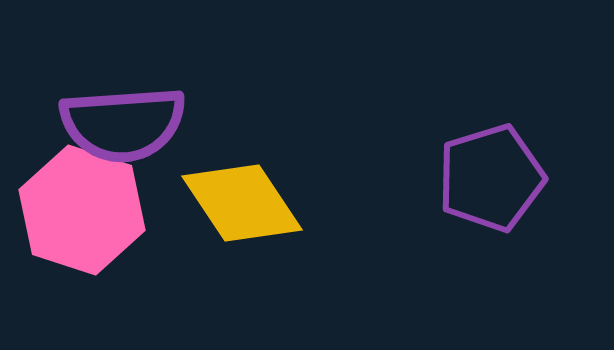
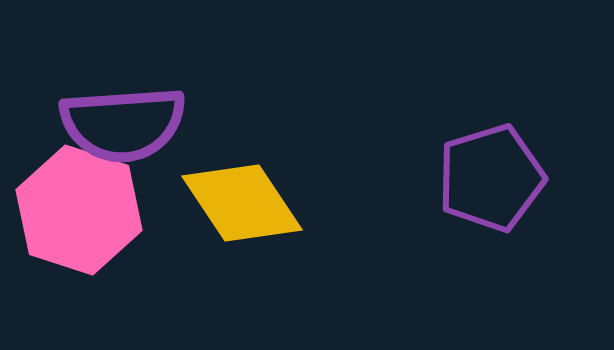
pink hexagon: moved 3 px left
